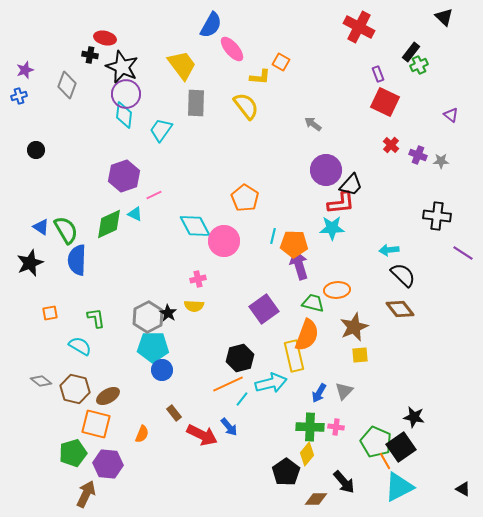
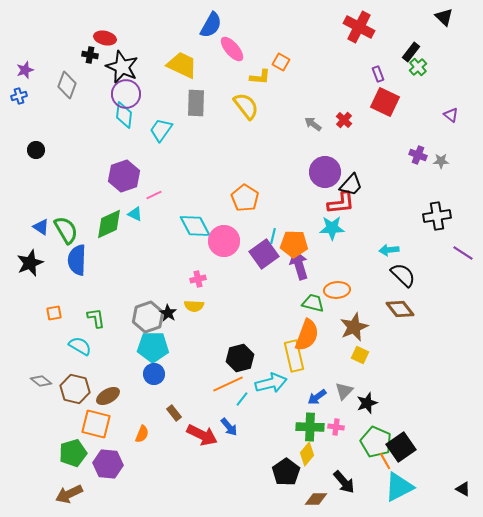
yellow trapezoid at (182, 65): rotated 28 degrees counterclockwise
green cross at (419, 65): moved 1 px left, 2 px down; rotated 18 degrees counterclockwise
red cross at (391, 145): moved 47 px left, 25 px up
purple circle at (326, 170): moved 1 px left, 2 px down
black cross at (437, 216): rotated 16 degrees counterclockwise
purple square at (264, 309): moved 55 px up
orange square at (50, 313): moved 4 px right
gray hexagon at (148, 317): rotated 8 degrees clockwise
yellow square at (360, 355): rotated 30 degrees clockwise
blue circle at (162, 370): moved 8 px left, 4 px down
blue arrow at (319, 393): moved 2 px left, 4 px down; rotated 24 degrees clockwise
black star at (414, 417): moved 47 px left, 14 px up; rotated 30 degrees counterclockwise
brown arrow at (86, 494): moved 17 px left; rotated 140 degrees counterclockwise
